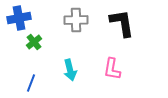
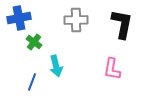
black L-shape: moved 1 px down; rotated 20 degrees clockwise
green cross: rotated 14 degrees counterclockwise
cyan arrow: moved 14 px left, 4 px up
blue line: moved 1 px right, 1 px up
